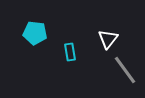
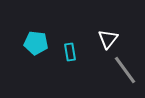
cyan pentagon: moved 1 px right, 10 px down
